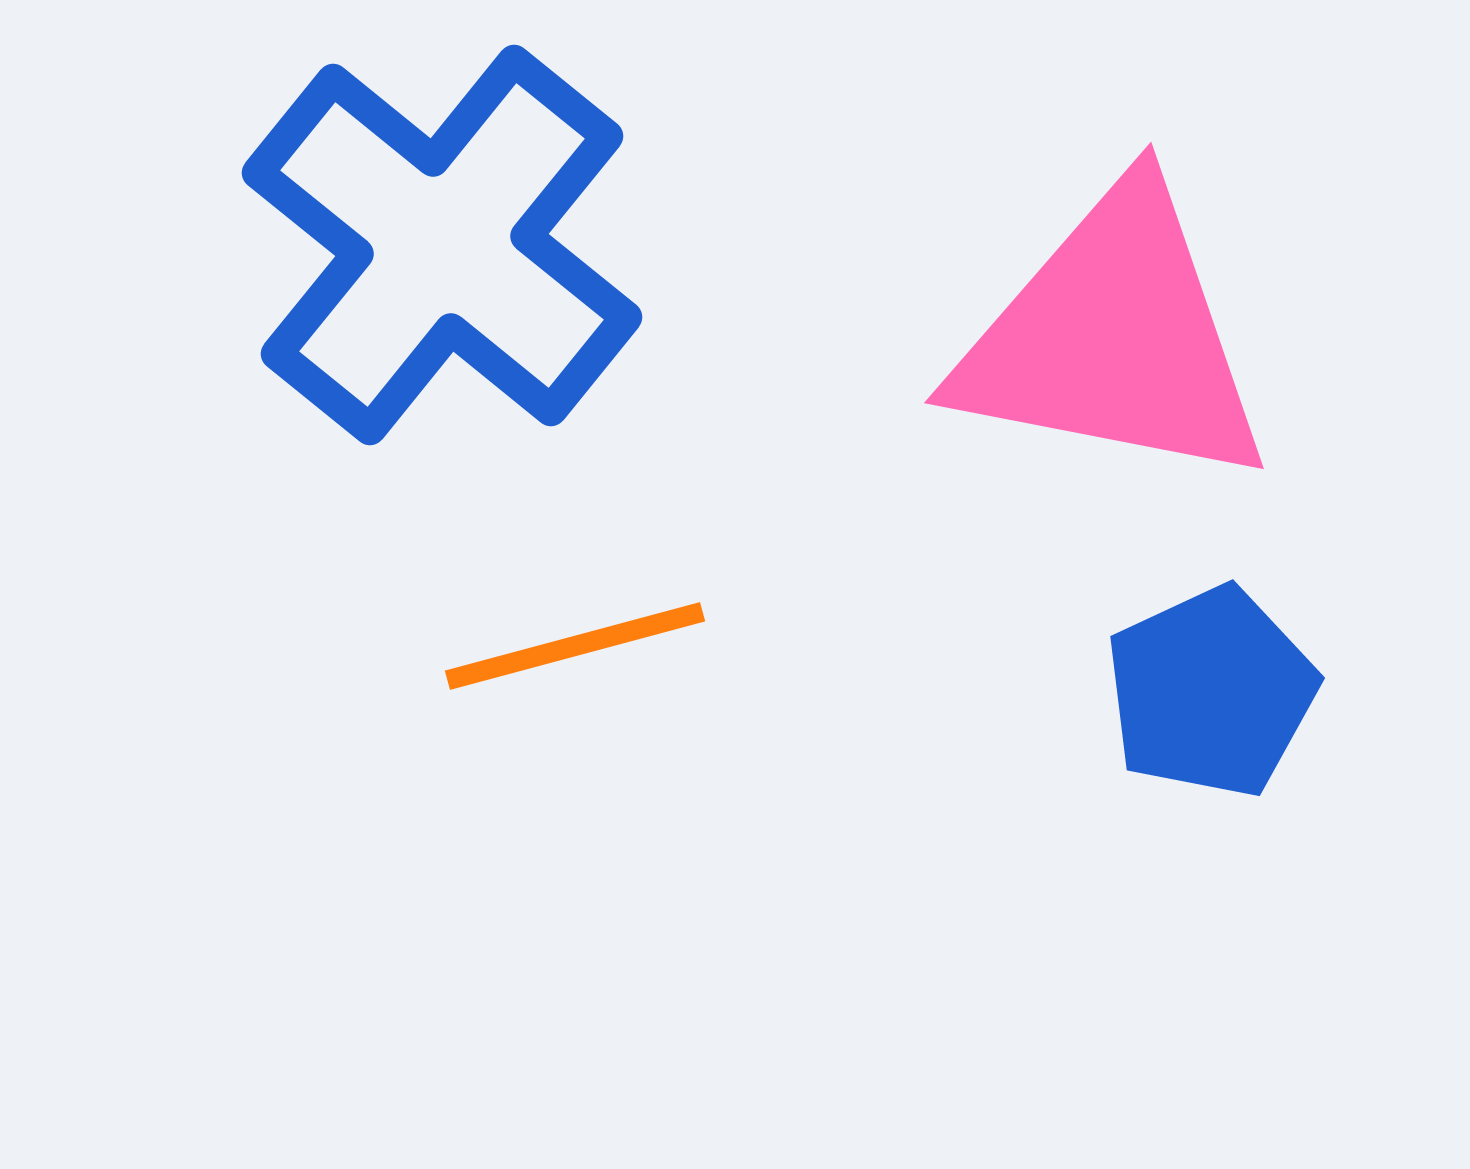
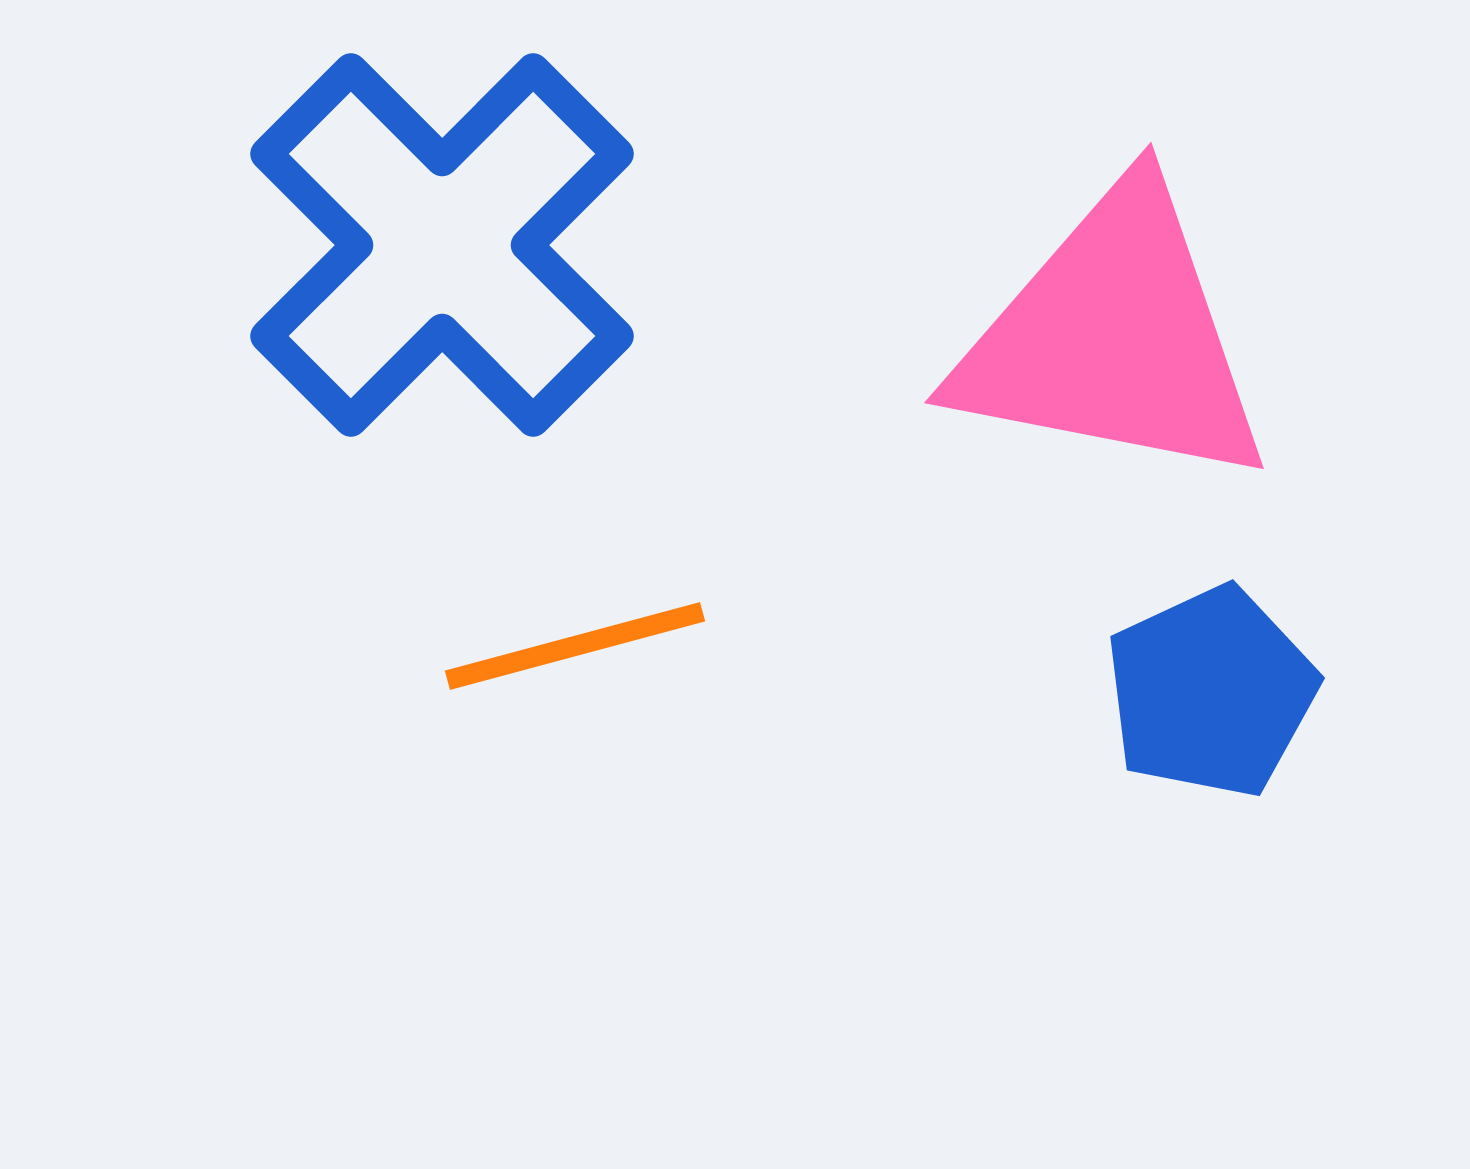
blue cross: rotated 6 degrees clockwise
